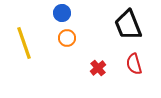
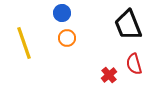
red cross: moved 11 px right, 7 px down
